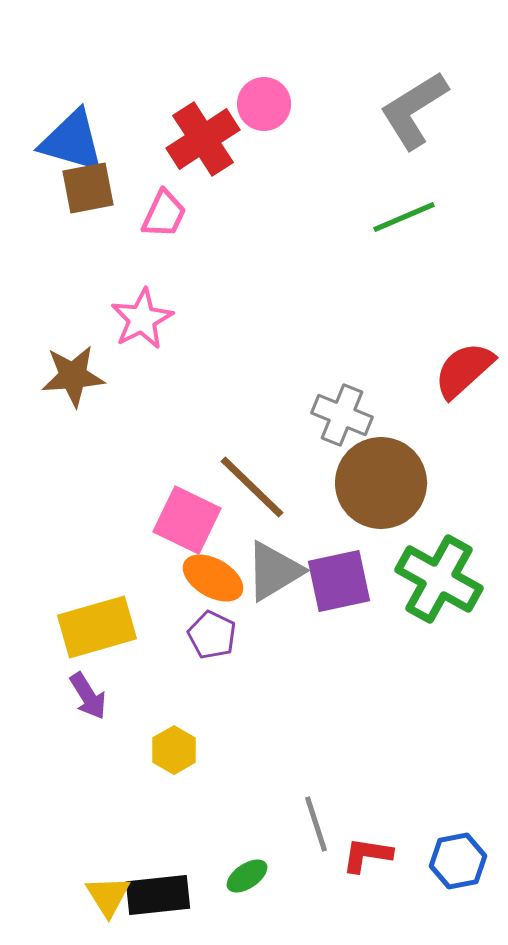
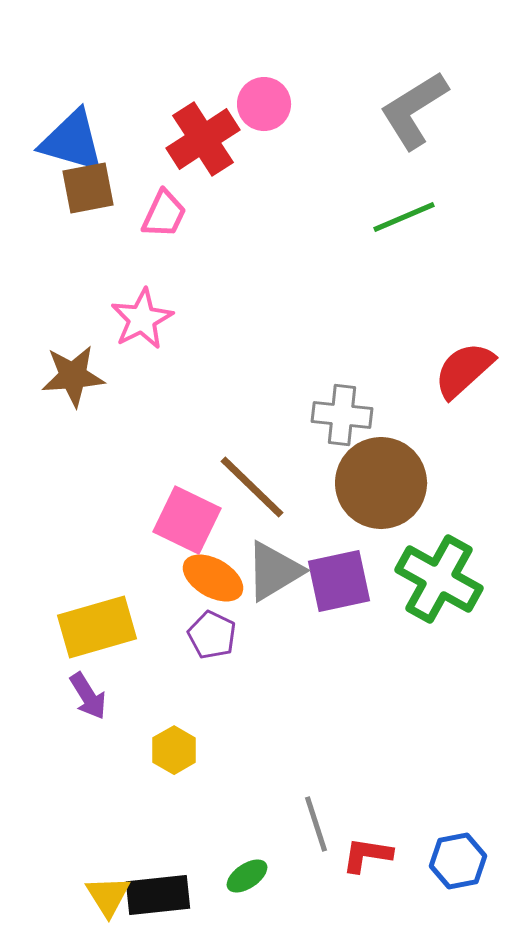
gray cross: rotated 16 degrees counterclockwise
